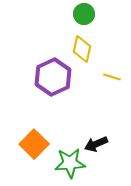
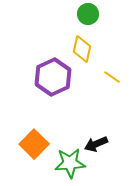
green circle: moved 4 px right
yellow line: rotated 18 degrees clockwise
